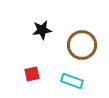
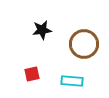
brown circle: moved 2 px right, 1 px up
cyan rectangle: rotated 15 degrees counterclockwise
